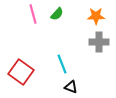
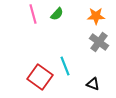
gray cross: rotated 36 degrees clockwise
cyan line: moved 3 px right, 2 px down
red square: moved 19 px right, 5 px down
black triangle: moved 22 px right, 3 px up
